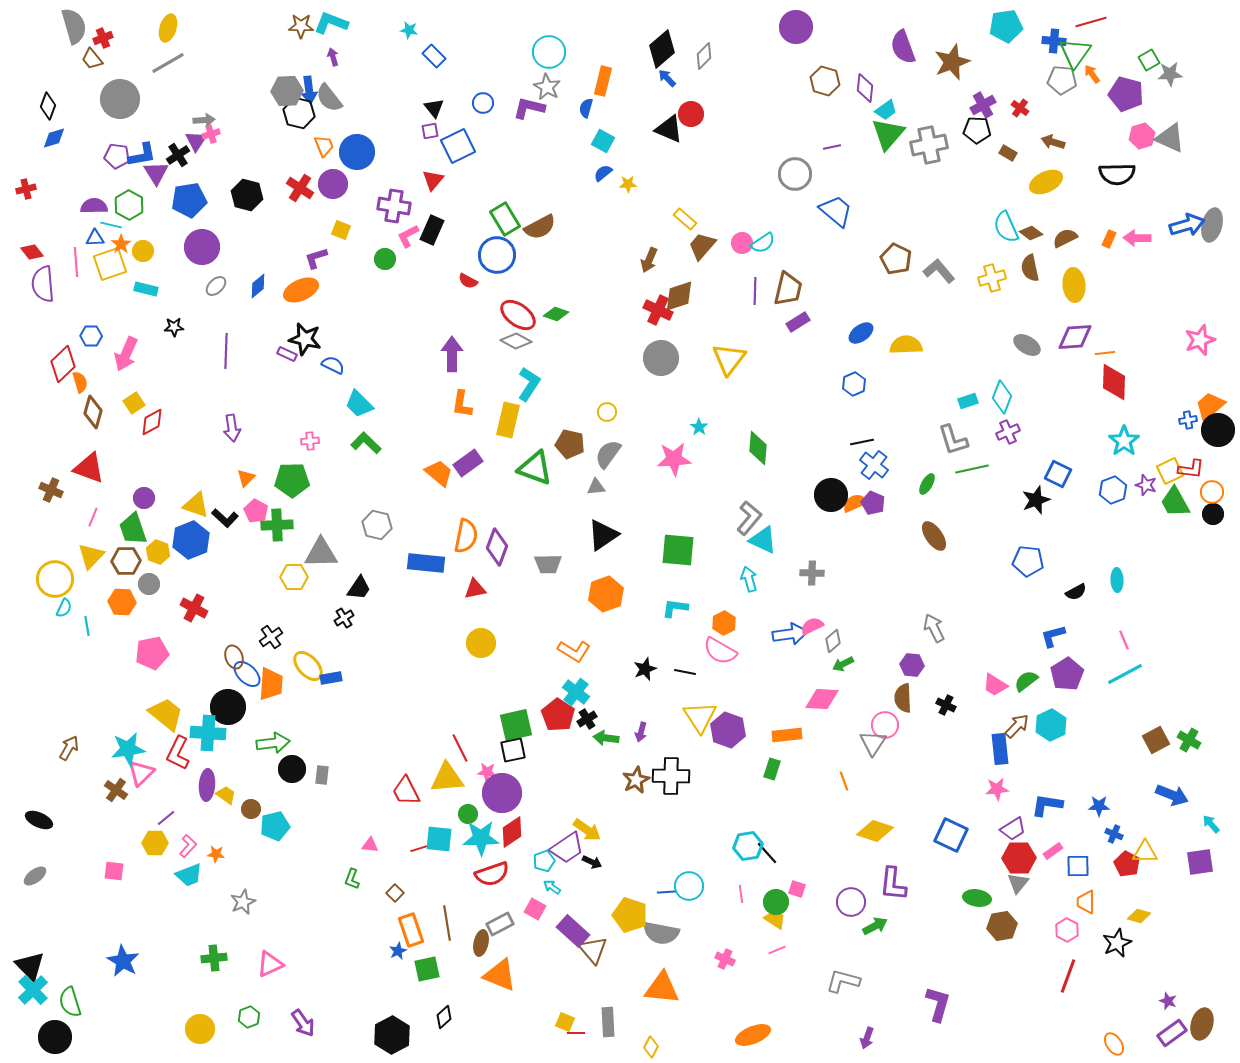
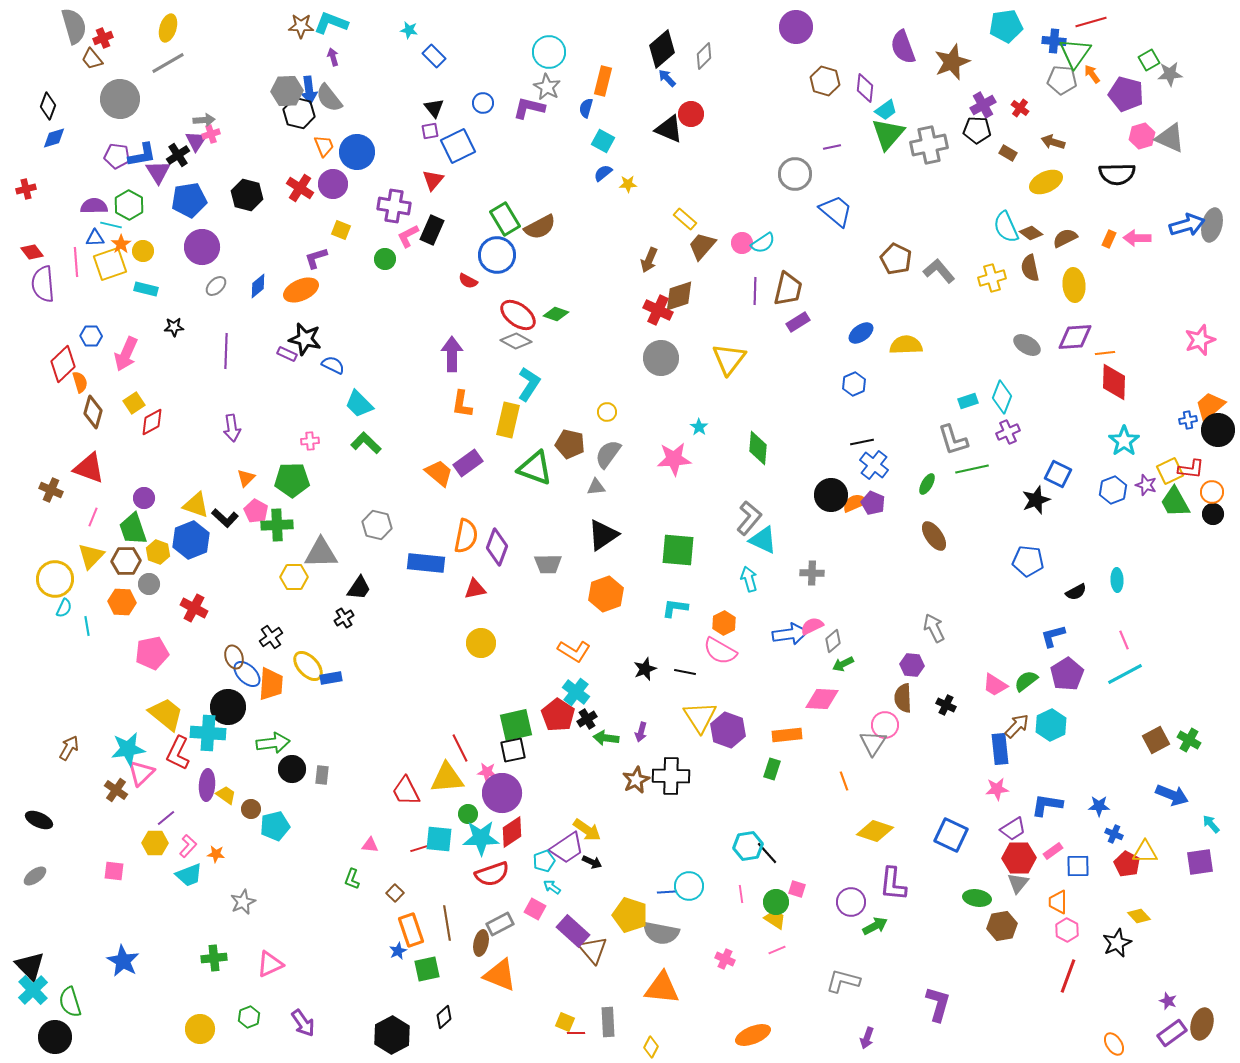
purple triangle at (156, 173): moved 2 px right, 1 px up
orange trapezoid at (1086, 902): moved 28 px left
yellow diamond at (1139, 916): rotated 30 degrees clockwise
